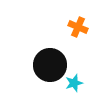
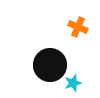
cyan star: moved 1 px left
